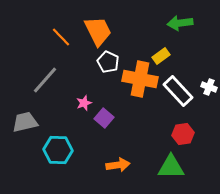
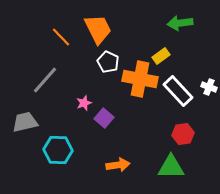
orange trapezoid: moved 2 px up
